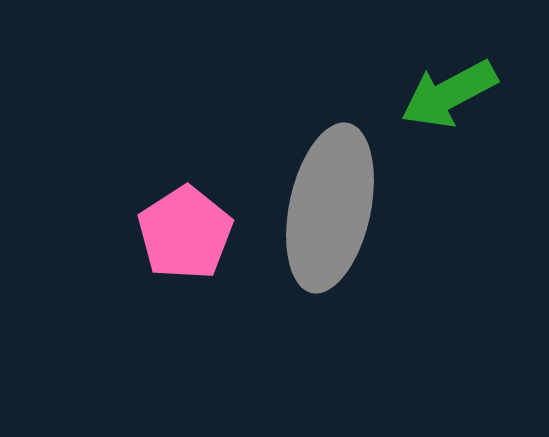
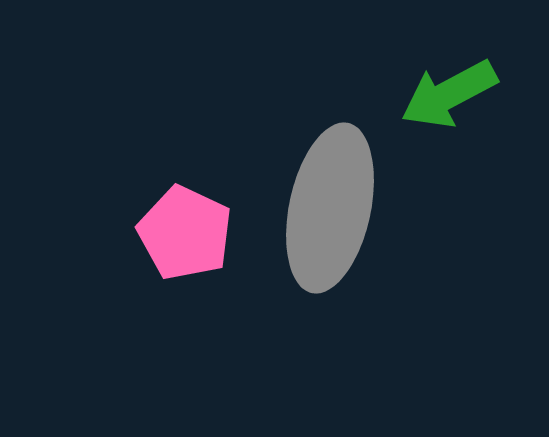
pink pentagon: rotated 14 degrees counterclockwise
